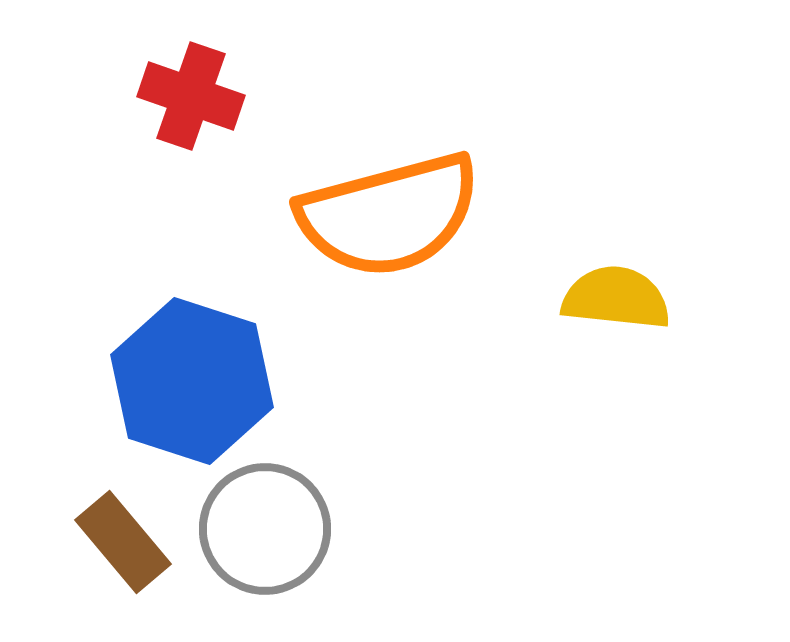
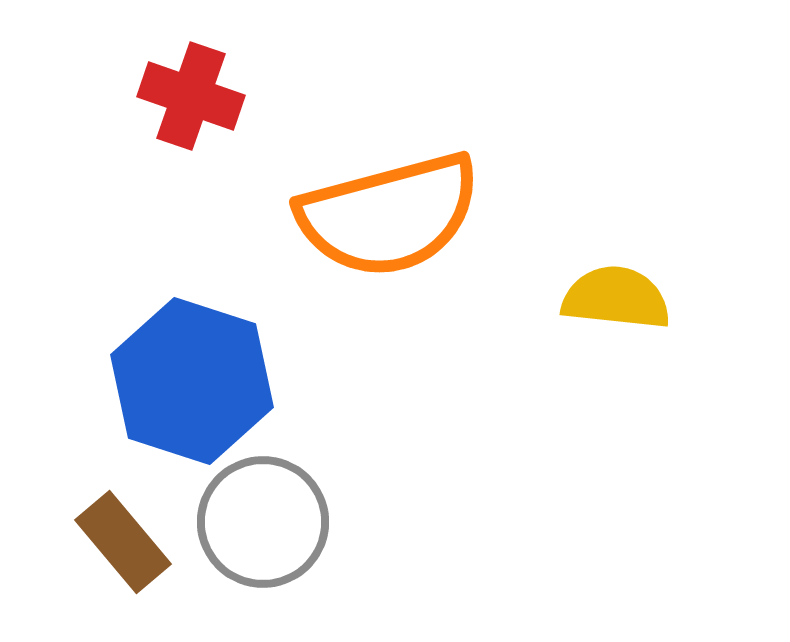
gray circle: moved 2 px left, 7 px up
